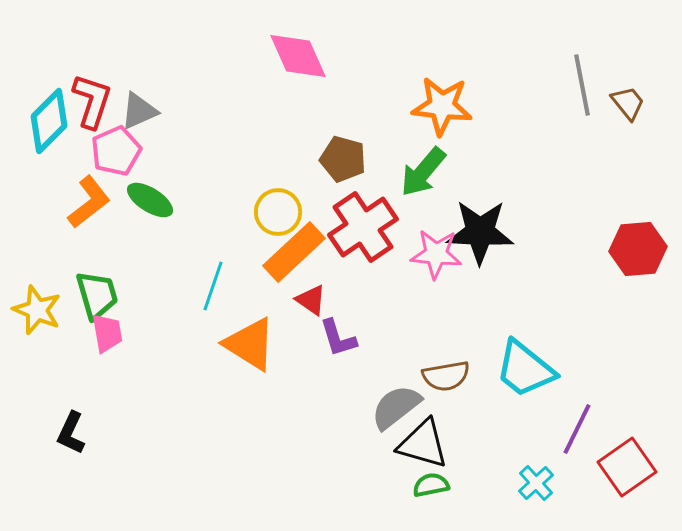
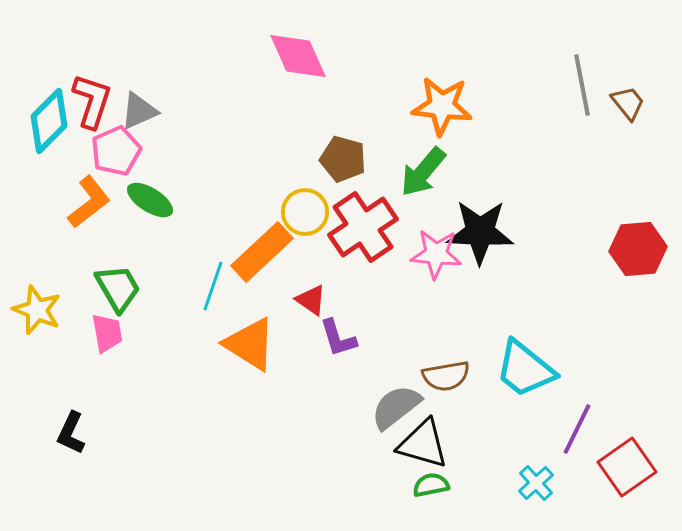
yellow circle: moved 27 px right
orange rectangle: moved 32 px left
green trapezoid: moved 21 px right, 7 px up; rotated 14 degrees counterclockwise
